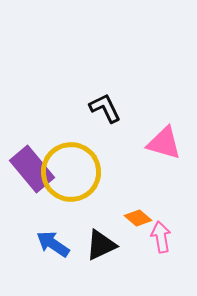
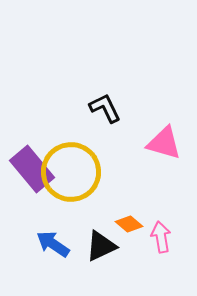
orange diamond: moved 9 px left, 6 px down
black triangle: moved 1 px down
